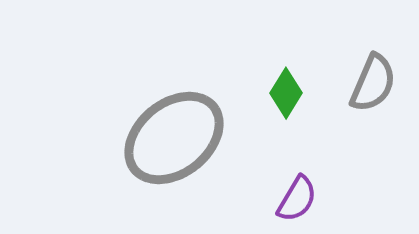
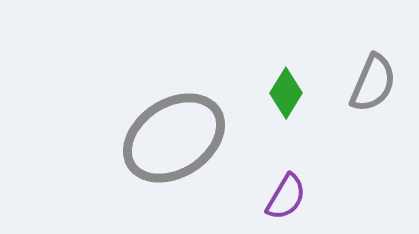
gray ellipse: rotated 6 degrees clockwise
purple semicircle: moved 11 px left, 2 px up
